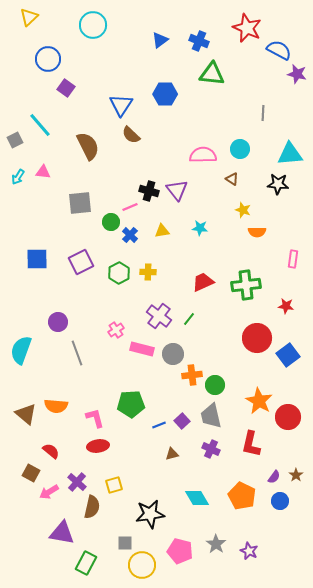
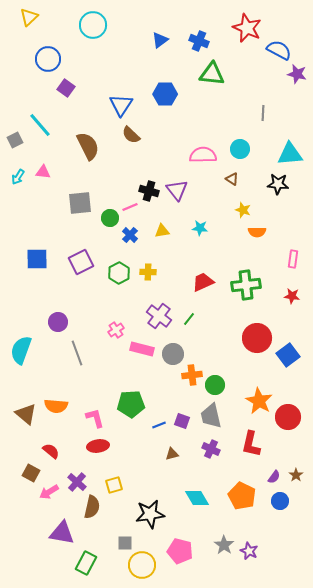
green circle at (111, 222): moved 1 px left, 4 px up
red star at (286, 306): moved 6 px right, 10 px up
purple square at (182, 421): rotated 28 degrees counterclockwise
gray star at (216, 544): moved 8 px right, 1 px down
